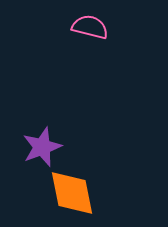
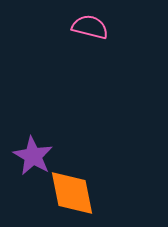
purple star: moved 9 px left, 9 px down; rotated 21 degrees counterclockwise
